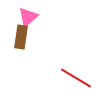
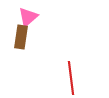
red line: moved 5 px left; rotated 52 degrees clockwise
